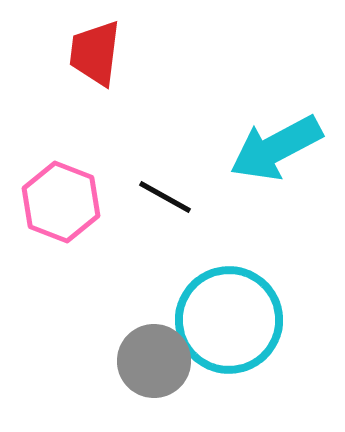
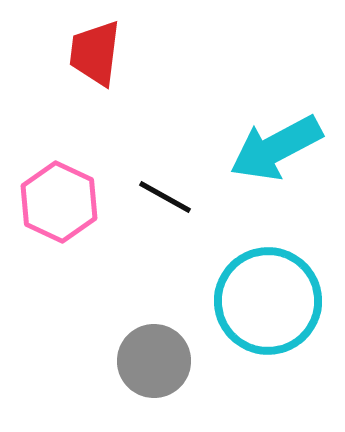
pink hexagon: moved 2 px left; rotated 4 degrees clockwise
cyan circle: moved 39 px right, 19 px up
